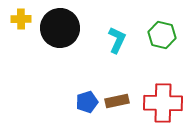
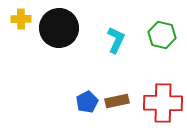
black circle: moved 1 px left
cyan L-shape: moved 1 px left
blue pentagon: rotated 10 degrees counterclockwise
